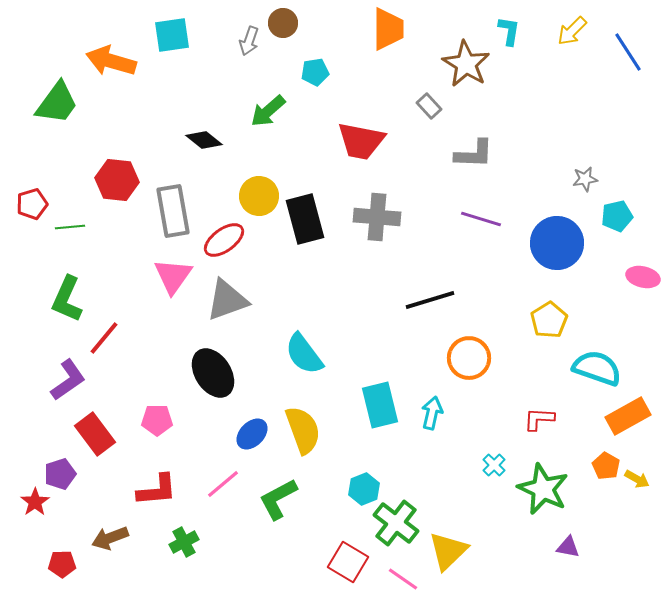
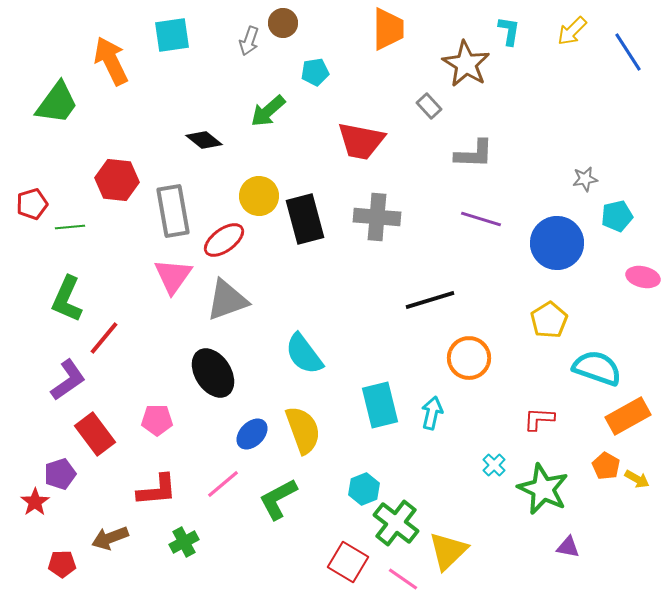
orange arrow at (111, 61): rotated 48 degrees clockwise
